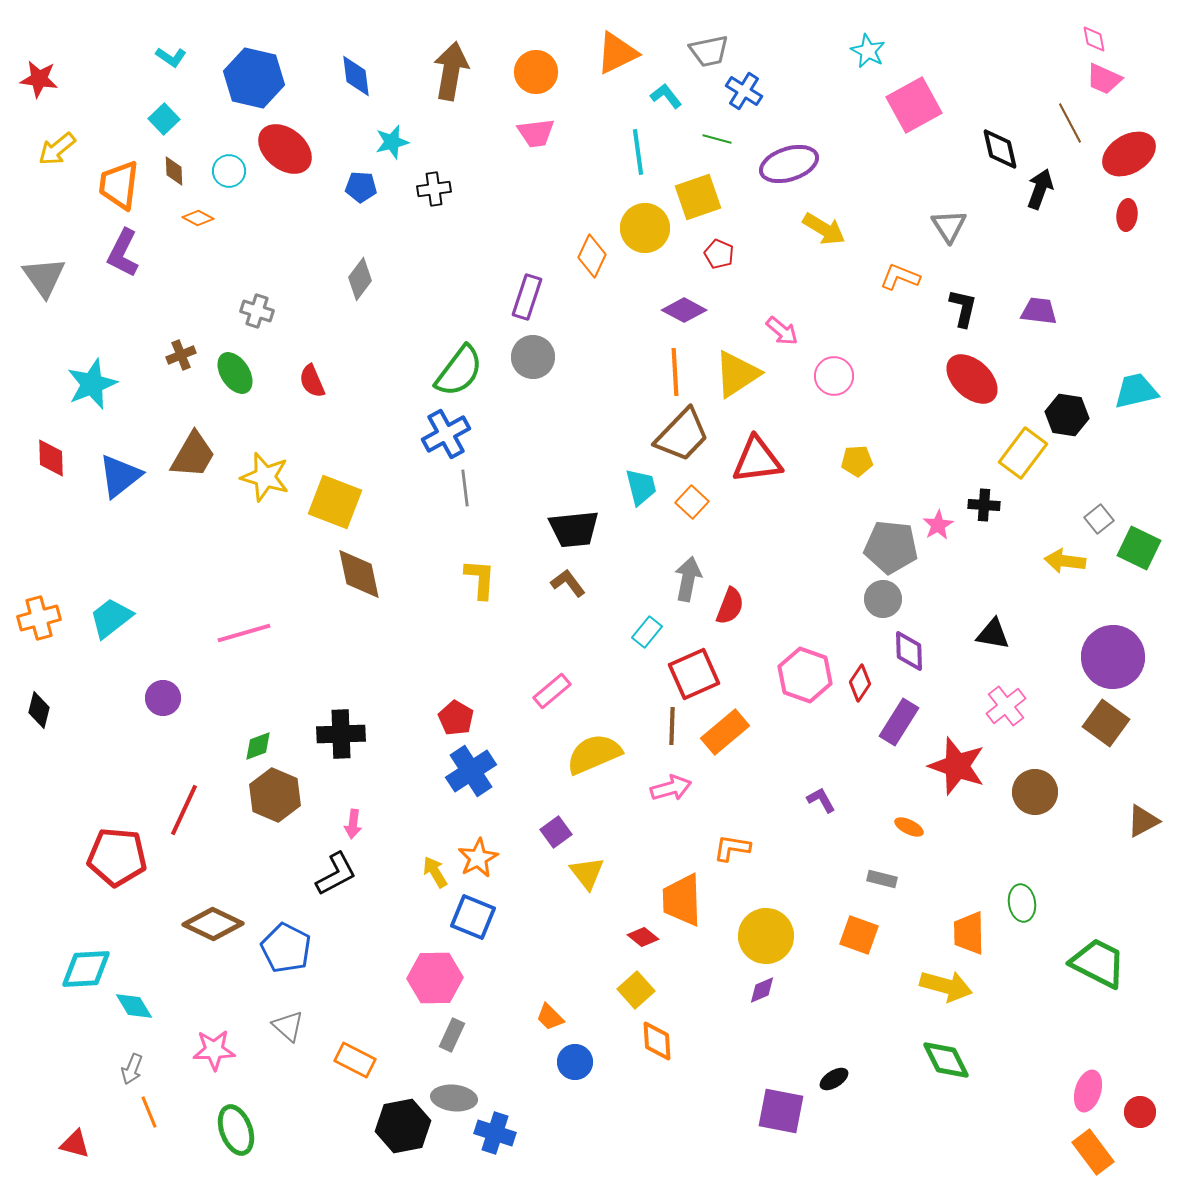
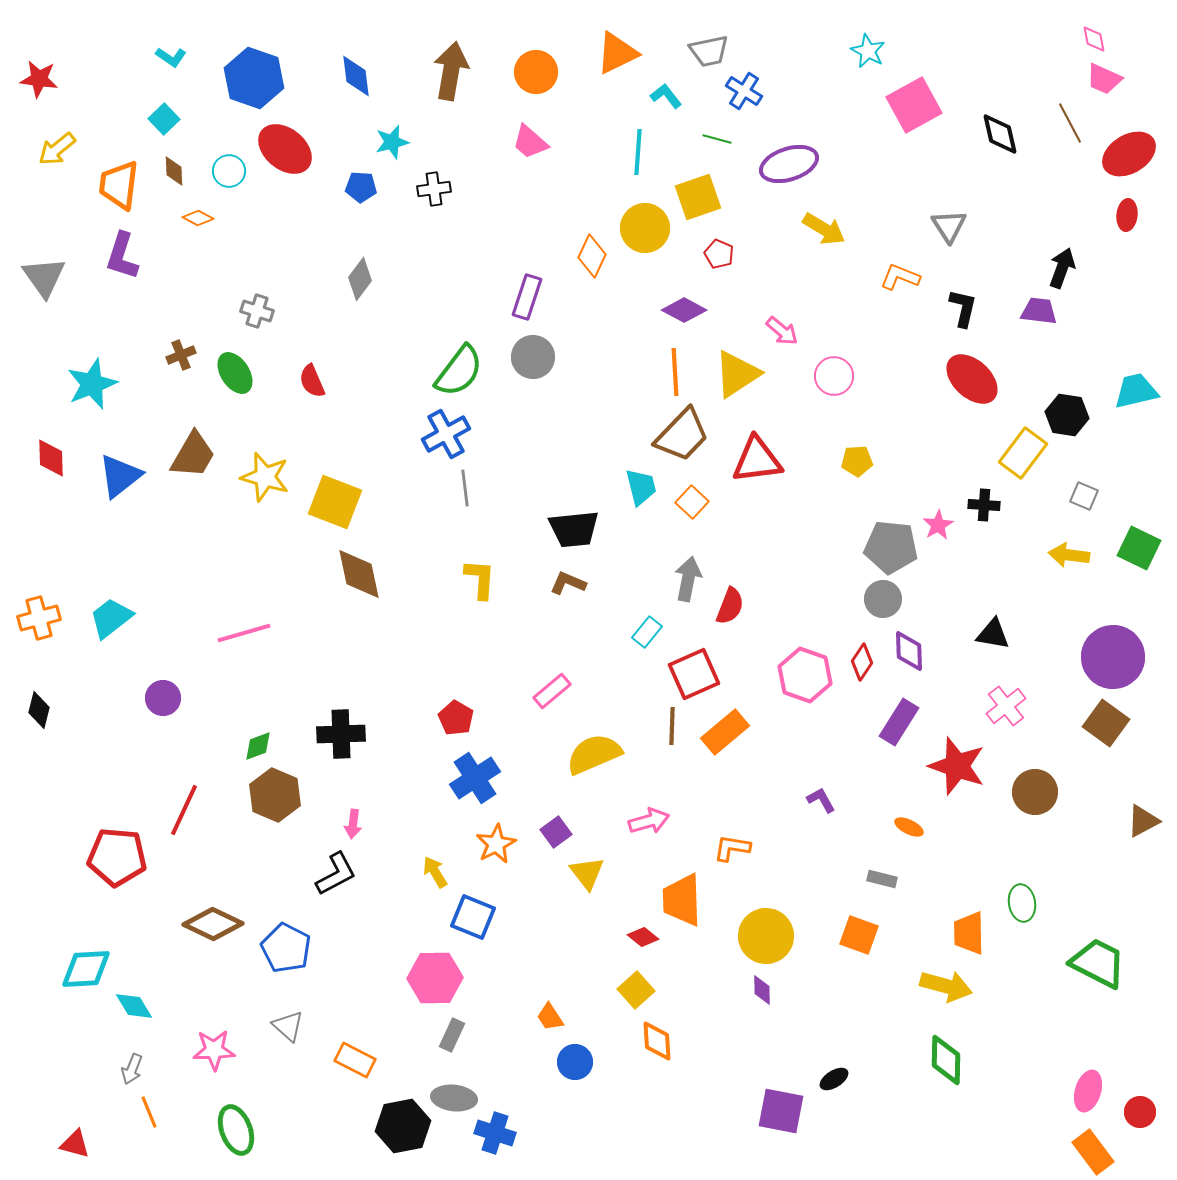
blue hexagon at (254, 78): rotated 6 degrees clockwise
pink trapezoid at (536, 133): moved 6 px left, 9 px down; rotated 48 degrees clockwise
black diamond at (1000, 149): moved 15 px up
cyan line at (638, 152): rotated 12 degrees clockwise
black arrow at (1040, 189): moved 22 px right, 79 px down
purple L-shape at (123, 253): moved 1 px left, 3 px down; rotated 9 degrees counterclockwise
gray square at (1099, 519): moved 15 px left, 23 px up; rotated 28 degrees counterclockwise
yellow arrow at (1065, 561): moved 4 px right, 6 px up
brown L-shape at (568, 583): rotated 30 degrees counterclockwise
red diamond at (860, 683): moved 2 px right, 21 px up
blue cross at (471, 771): moved 4 px right, 7 px down
pink arrow at (671, 788): moved 22 px left, 33 px down
orange star at (478, 858): moved 18 px right, 14 px up
purple diamond at (762, 990): rotated 68 degrees counterclockwise
orange trapezoid at (550, 1017): rotated 12 degrees clockwise
green diamond at (946, 1060): rotated 27 degrees clockwise
